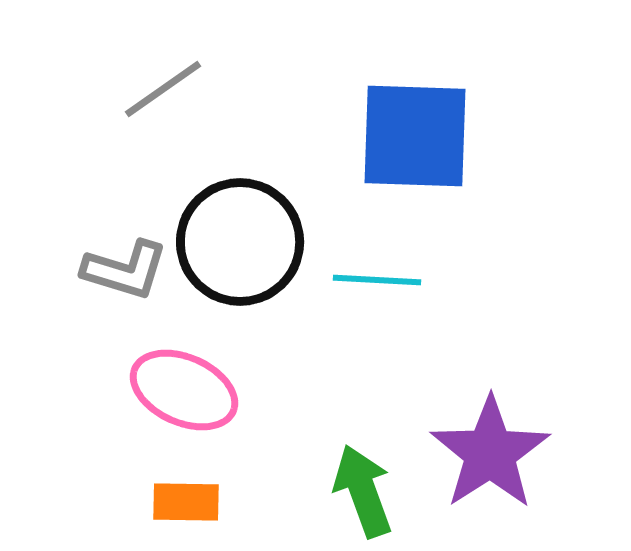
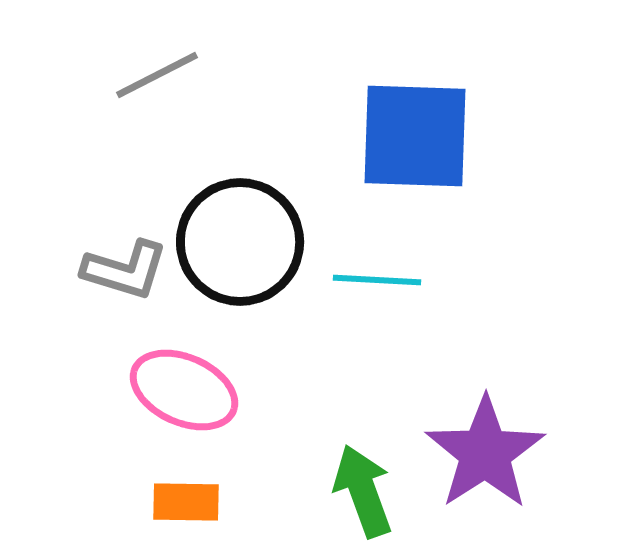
gray line: moved 6 px left, 14 px up; rotated 8 degrees clockwise
purple star: moved 5 px left
